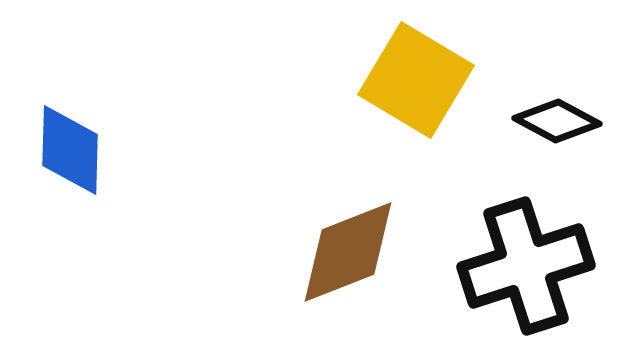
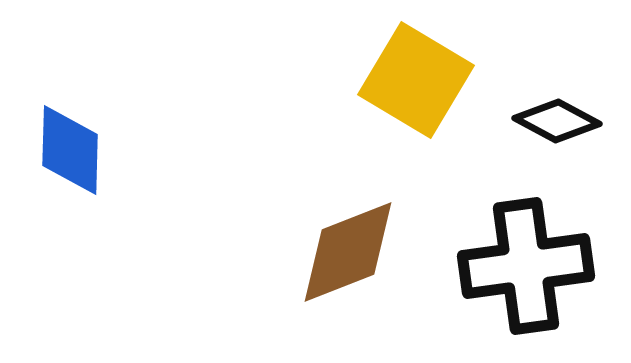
black cross: rotated 10 degrees clockwise
